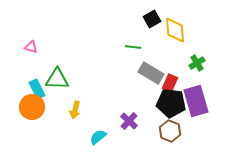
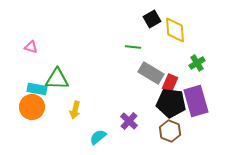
cyan rectangle: rotated 54 degrees counterclockwise
